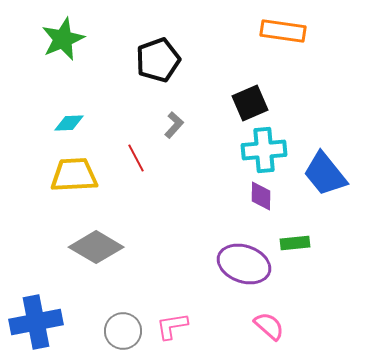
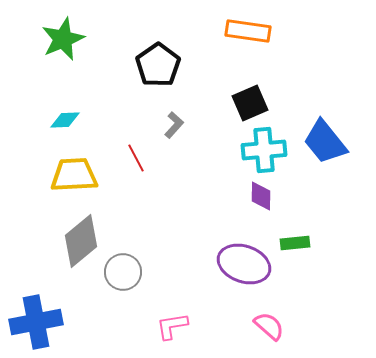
orange rectangle: moved 35 px left
black pentagon: moved 5 px down; rotated 15 degrees counterclockwise
cyan diamond: moved 4 px left, 3 px up
blue trapezoid: moved 32 px up
gray diamond: moved 15 px left, 6 px up; rotated 70 degrees counterclockwise
gray circle: moved 59 px up
